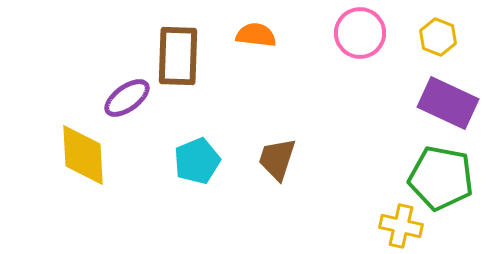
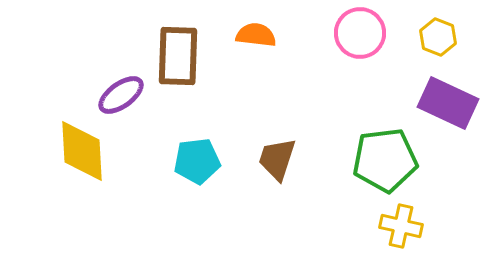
purple ellipse: moved 6 px left, 3 px up
yellow diamond: moved 1 px left, 4 px up
cyan pentagon: rotated 15 degrees clockwise
green pentagon: moved 56 px left, 18 px up; rotated 18 degrees counterclockwise
